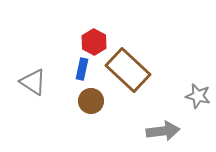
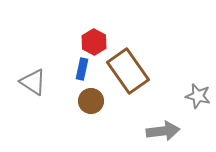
brown rectangle: moved 1 px down; rotated 12 degrees clockwise
